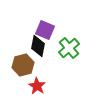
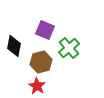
black diamond: moved 24 px left
brown hexagon: moved 18 px right, 3 px up
